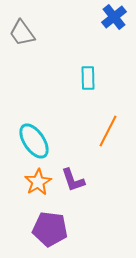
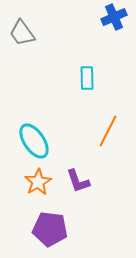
blue cross: rotated 15 degrees clockwise
cyan rectangle: moved 1 px left
purple L-shape: moved 5 px right, 1 px down
